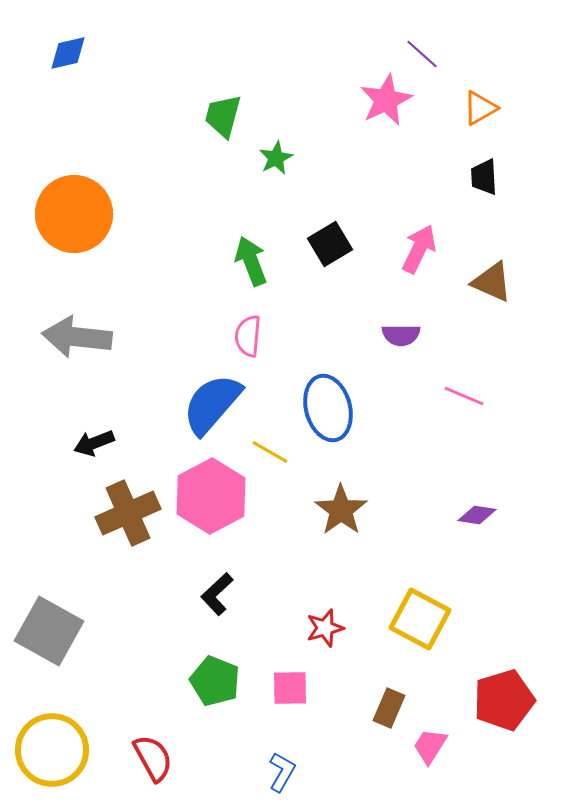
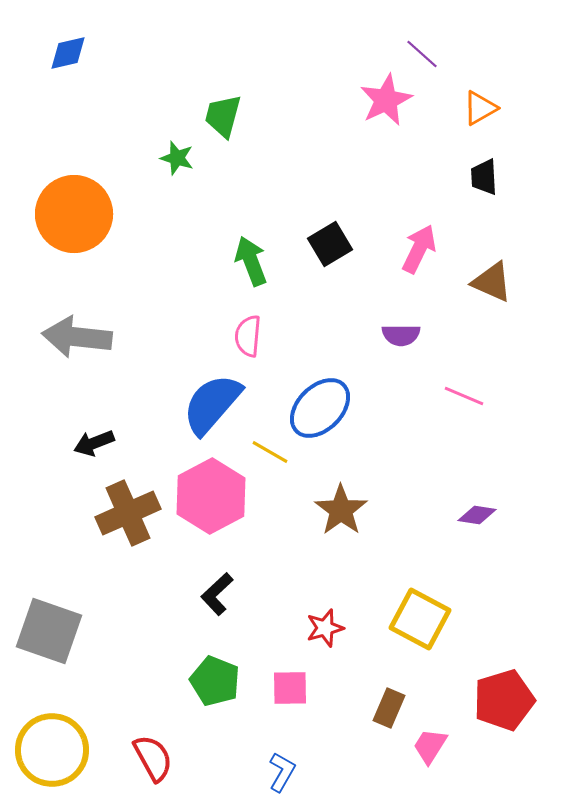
green star: moved 99 px left; rotated 28 degrees counterclockwise
blue ellipse: moved 8 px left; rotated 60 degrees clockwise
gray square: rotated 10 degrees counterclockwise
